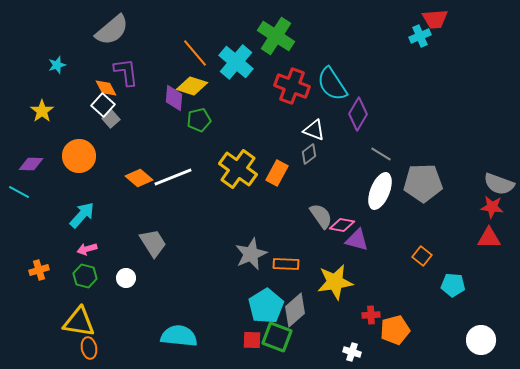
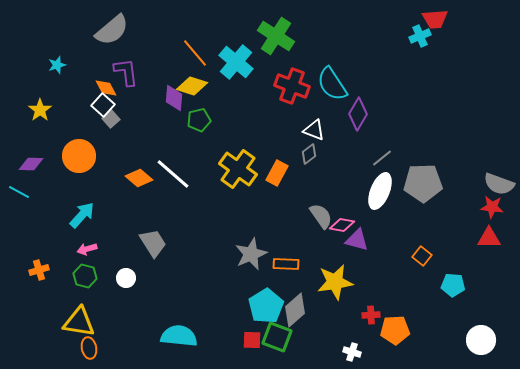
yellow star at (42, 111): moved 2 px left, 1 px up
gray line at (381, 154): moved 1 px right, 4 px down; rotated 70 degrees counterclockwise
white line at (173, 177): moved 3 px up; rotated 63 degrees clockwise
orange pentagon at (395, 330): rotated 12 degrees clockwise
